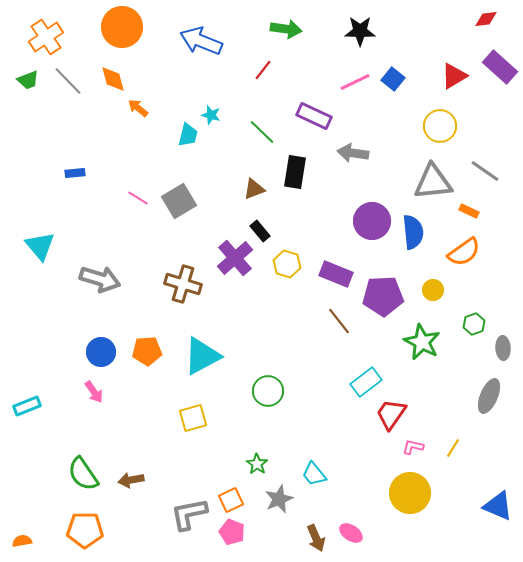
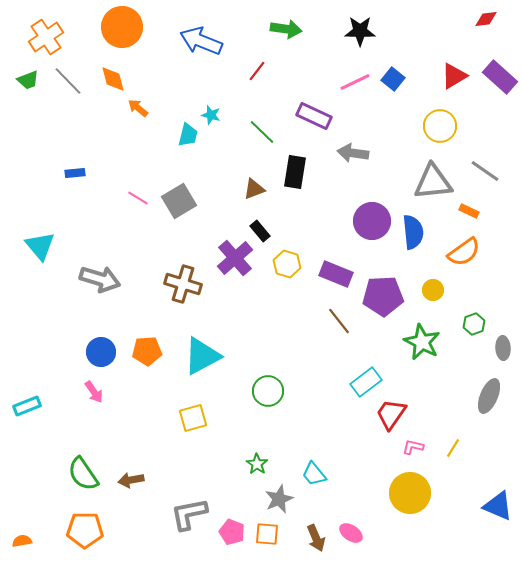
purple rectangle at (500, 67): moved 10 px down
red line at (263, 70): moved 6 px left, 1 px down
orange square at (231, 500): moved 36 px right, 34 px down; rotated 30 degrees clockwise
